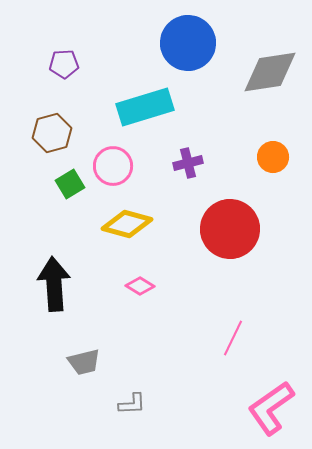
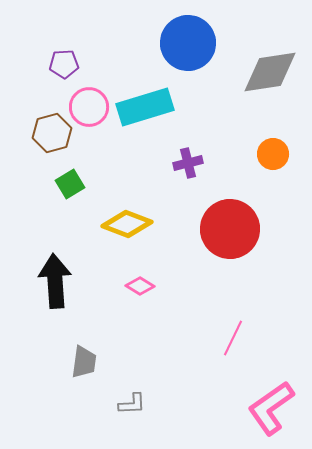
orange circle: moved 3 px up
pink circle: moved 24 px left, 59 px up
yellow diamond: rotated 6 degrees clockwise
black arrow: moved 1 px right, 3 px up
gray trapezoid: rotated 68 degrees counterclockwise
